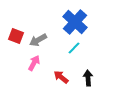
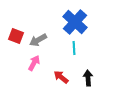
cyan line: rotated 48 degrees counterclockwise
